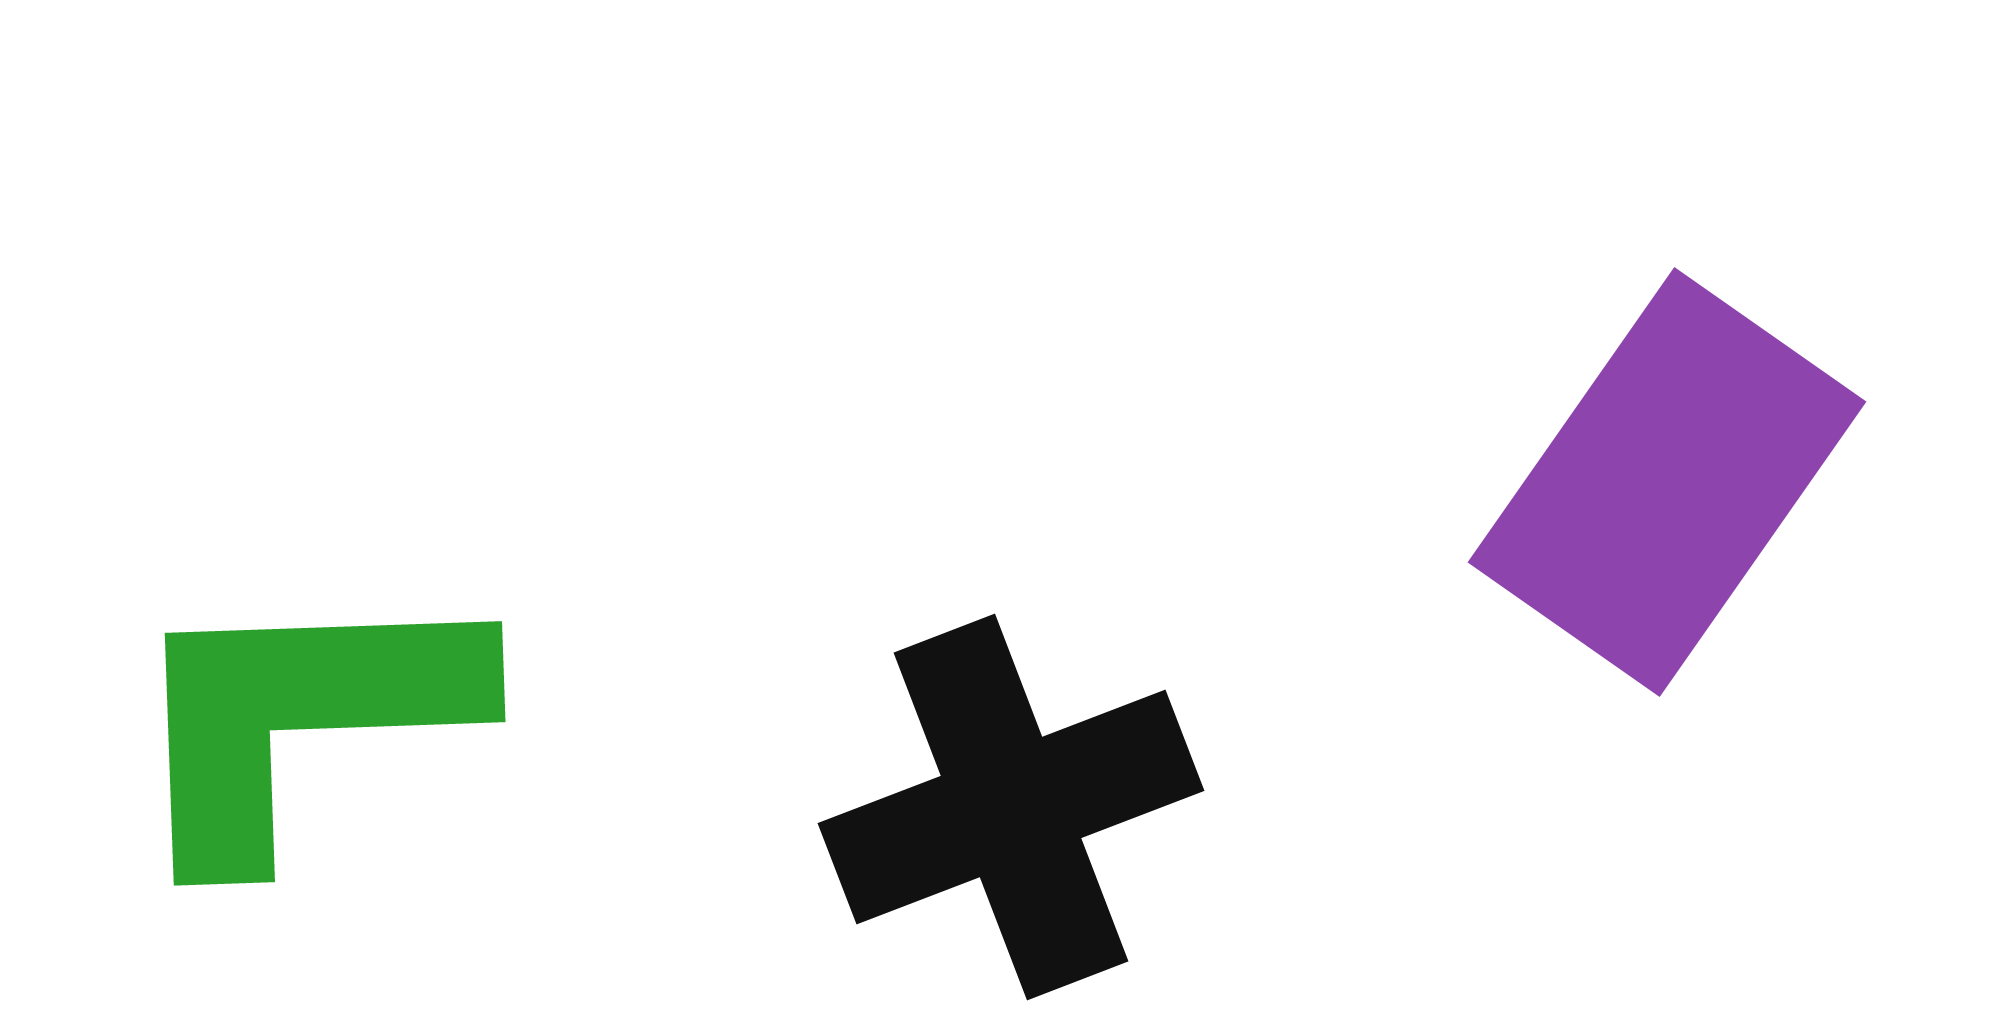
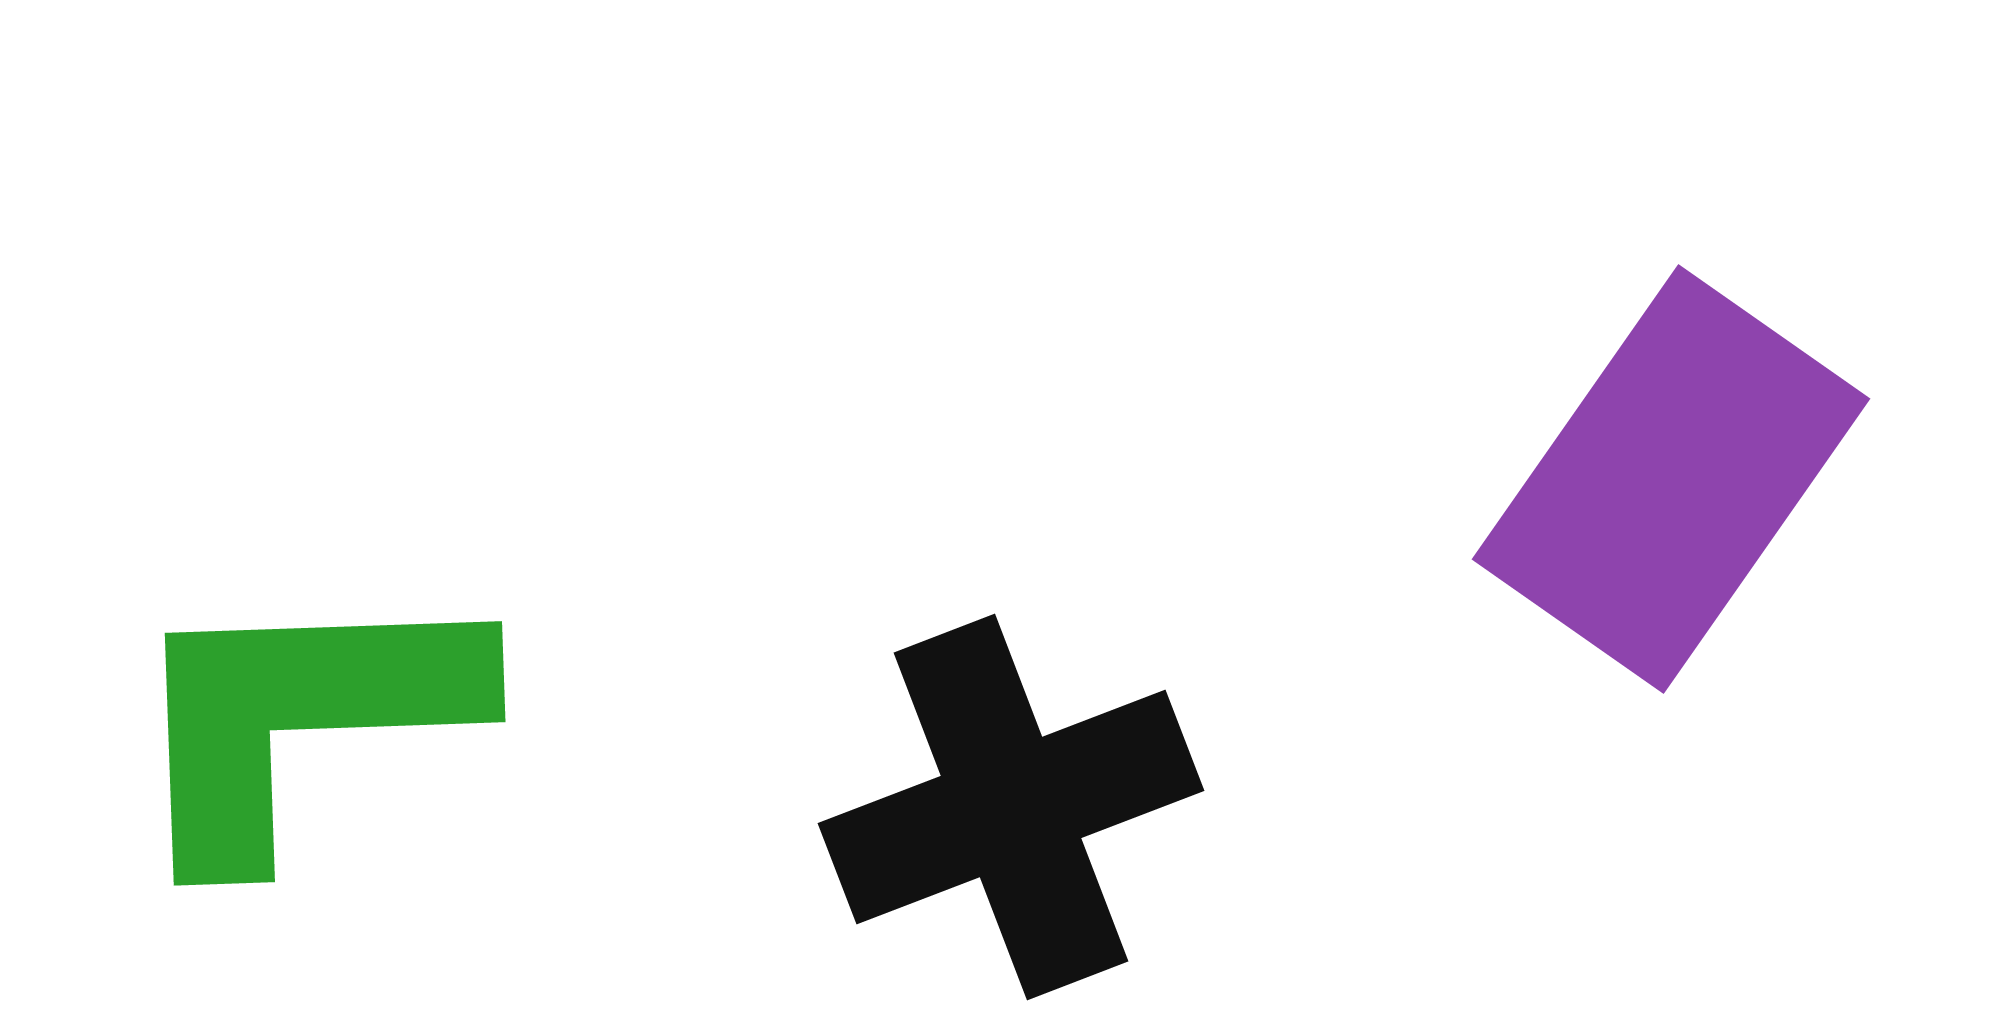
purple rectangle: moved 4 px right, 3 px up
